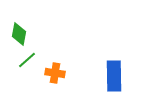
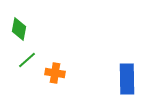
green diamond: moved 5 px up
blue rectangle: moved 13 px right, 3 px down
